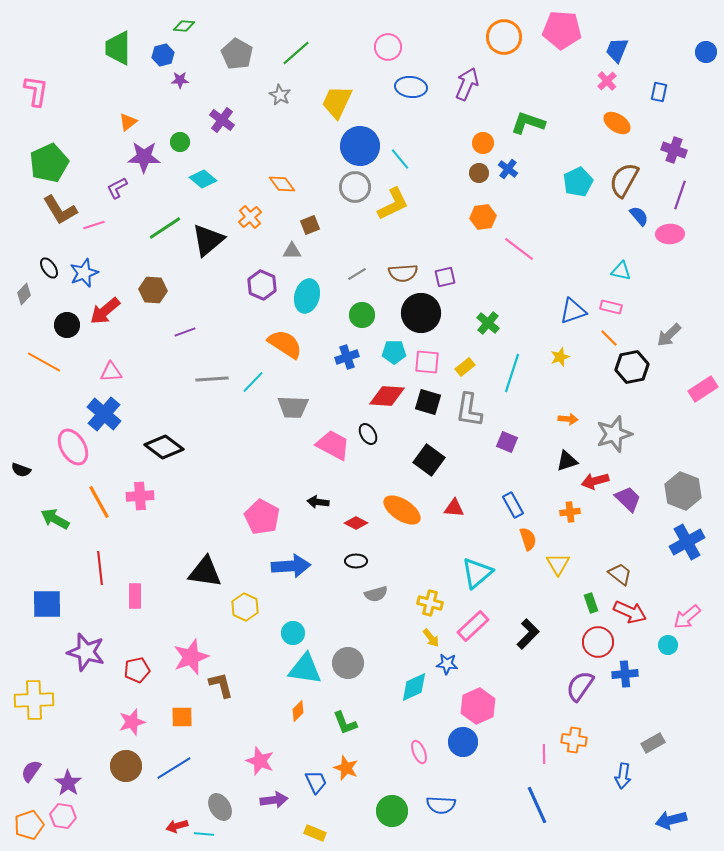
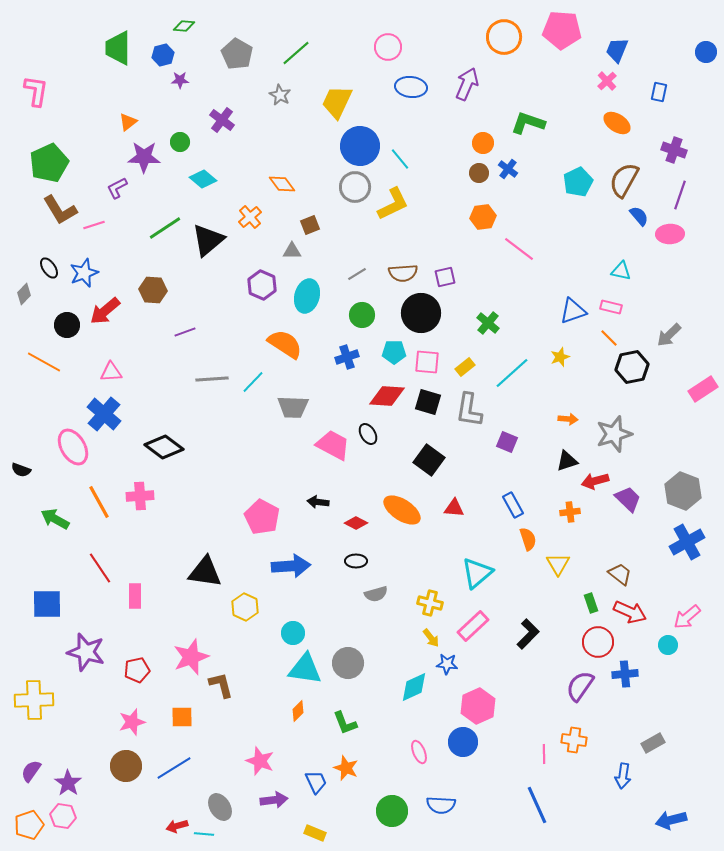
cyan line at (512, 373): rotated 30 degrees clockwise
red line at (100, 568): rotated 28 degrees counterclockwise
